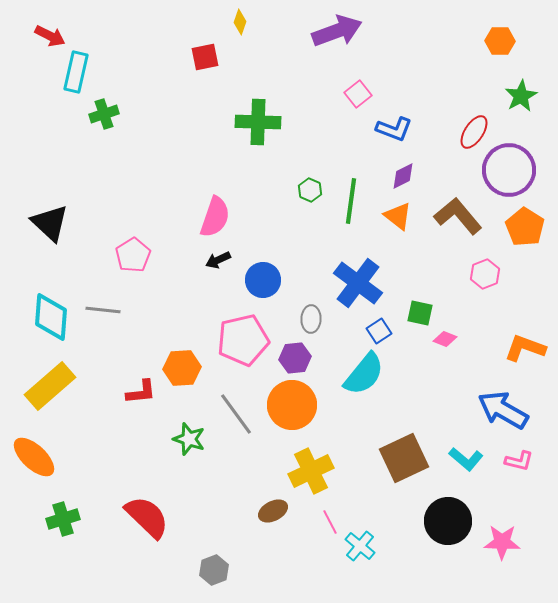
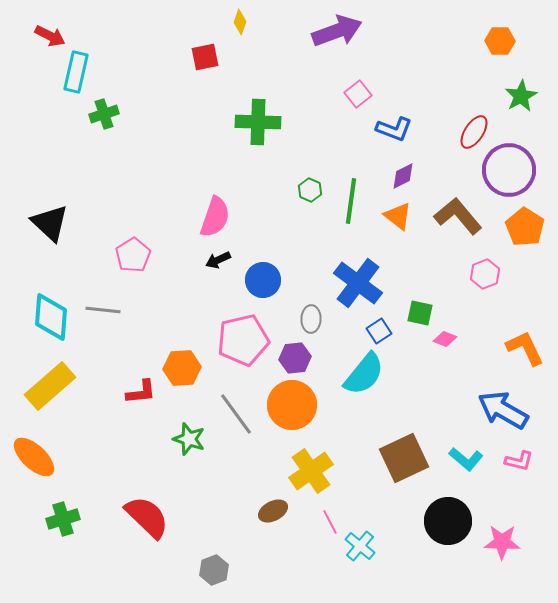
orange L-shape at (525, 348): rotated 45 degrees clockwise
yellow cross at (311, 471): rotated 9 degrees counterclockwise
